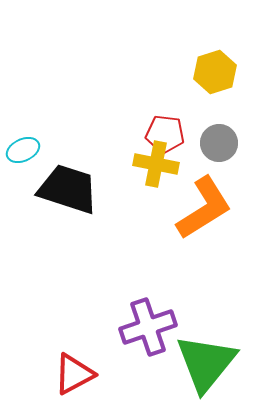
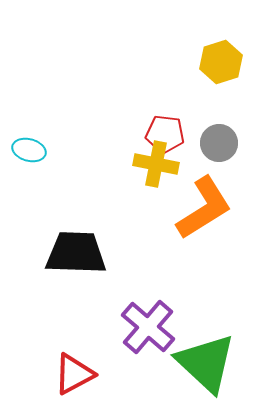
yellow hexagon: moved 6 px right, 10 px up
cyan ellipse: moved 6 px right; rotated 40 degrees clockwise
black trapezoid: moved 8 px right, 64 px down; rotated 16 degrees counterclockwise
purple cross: rotated 30 degrees counterclockwise
green triangle: rotated 26 degrees counterclockwise
